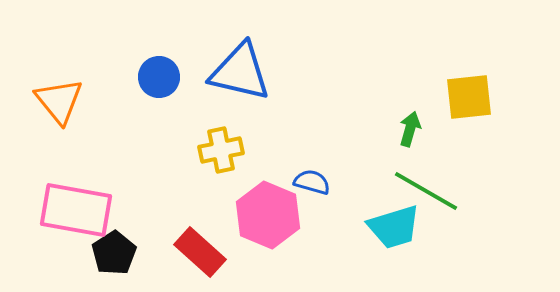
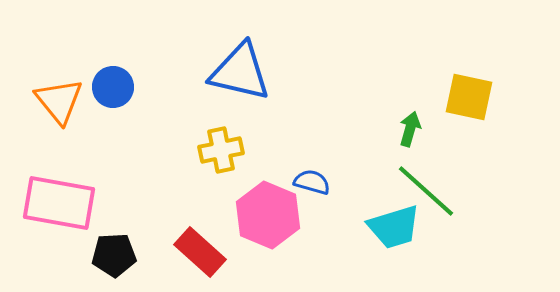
blue circle: moved 46 px left, 10 px down
yellow square: rotated 18 degrees clockwise
green line: rotated 12 degrees clockwise
pink rectangle: moved 17 px left, 7 px up
black pentagon: moved 2 px down; rotated 30 degrees clockwise
